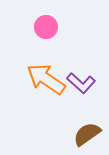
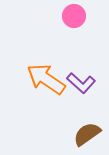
pink circle: moved 28 px right, 11 px up
